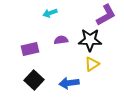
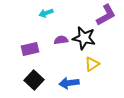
cyan arrow: moved 4 px left
black star: moved 6 px left, 2 px up; rotated 10 degrees clockwise
